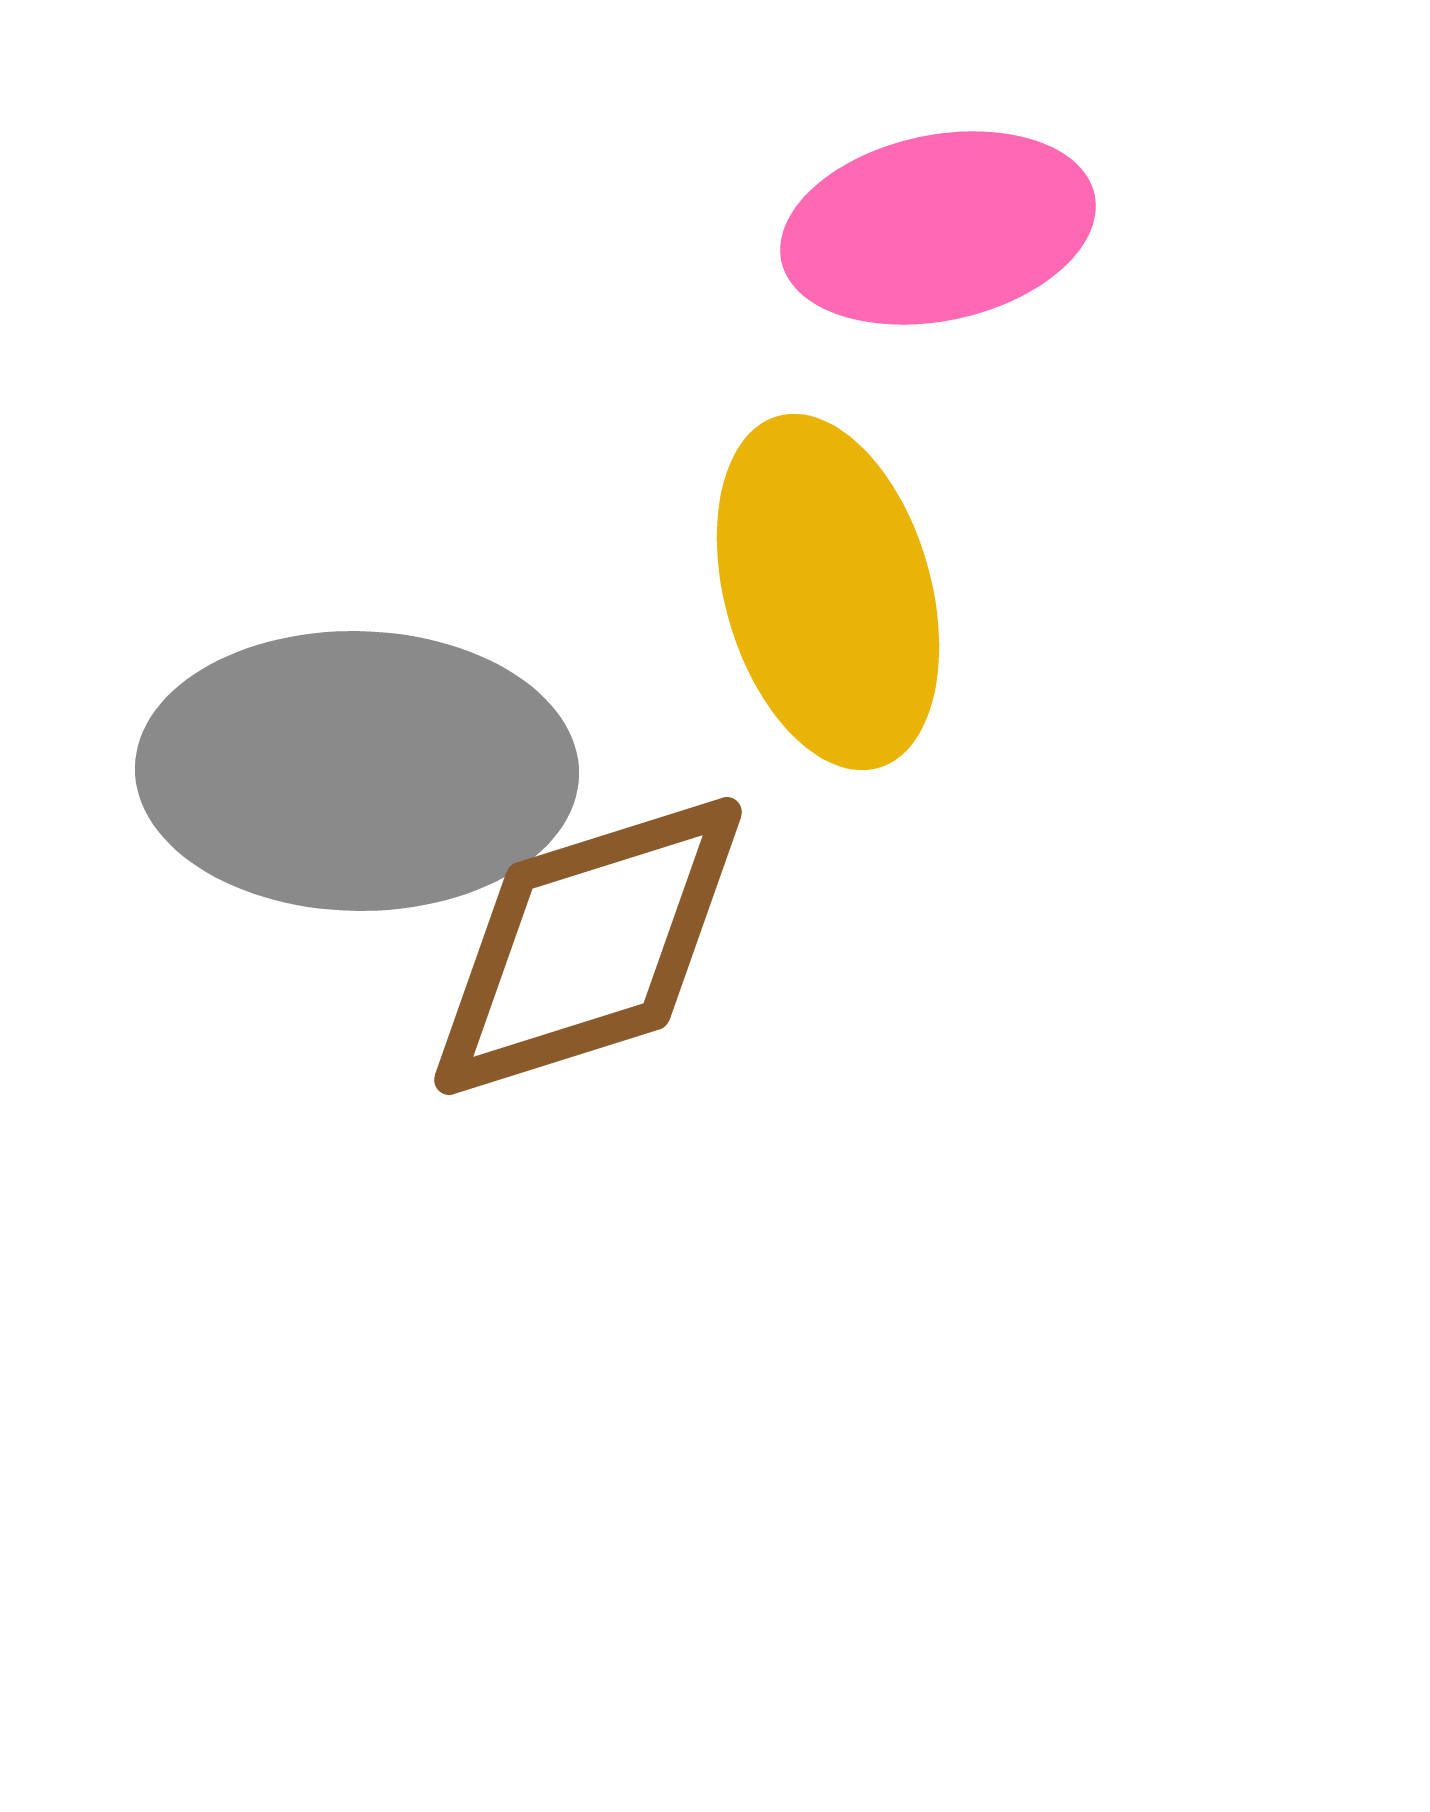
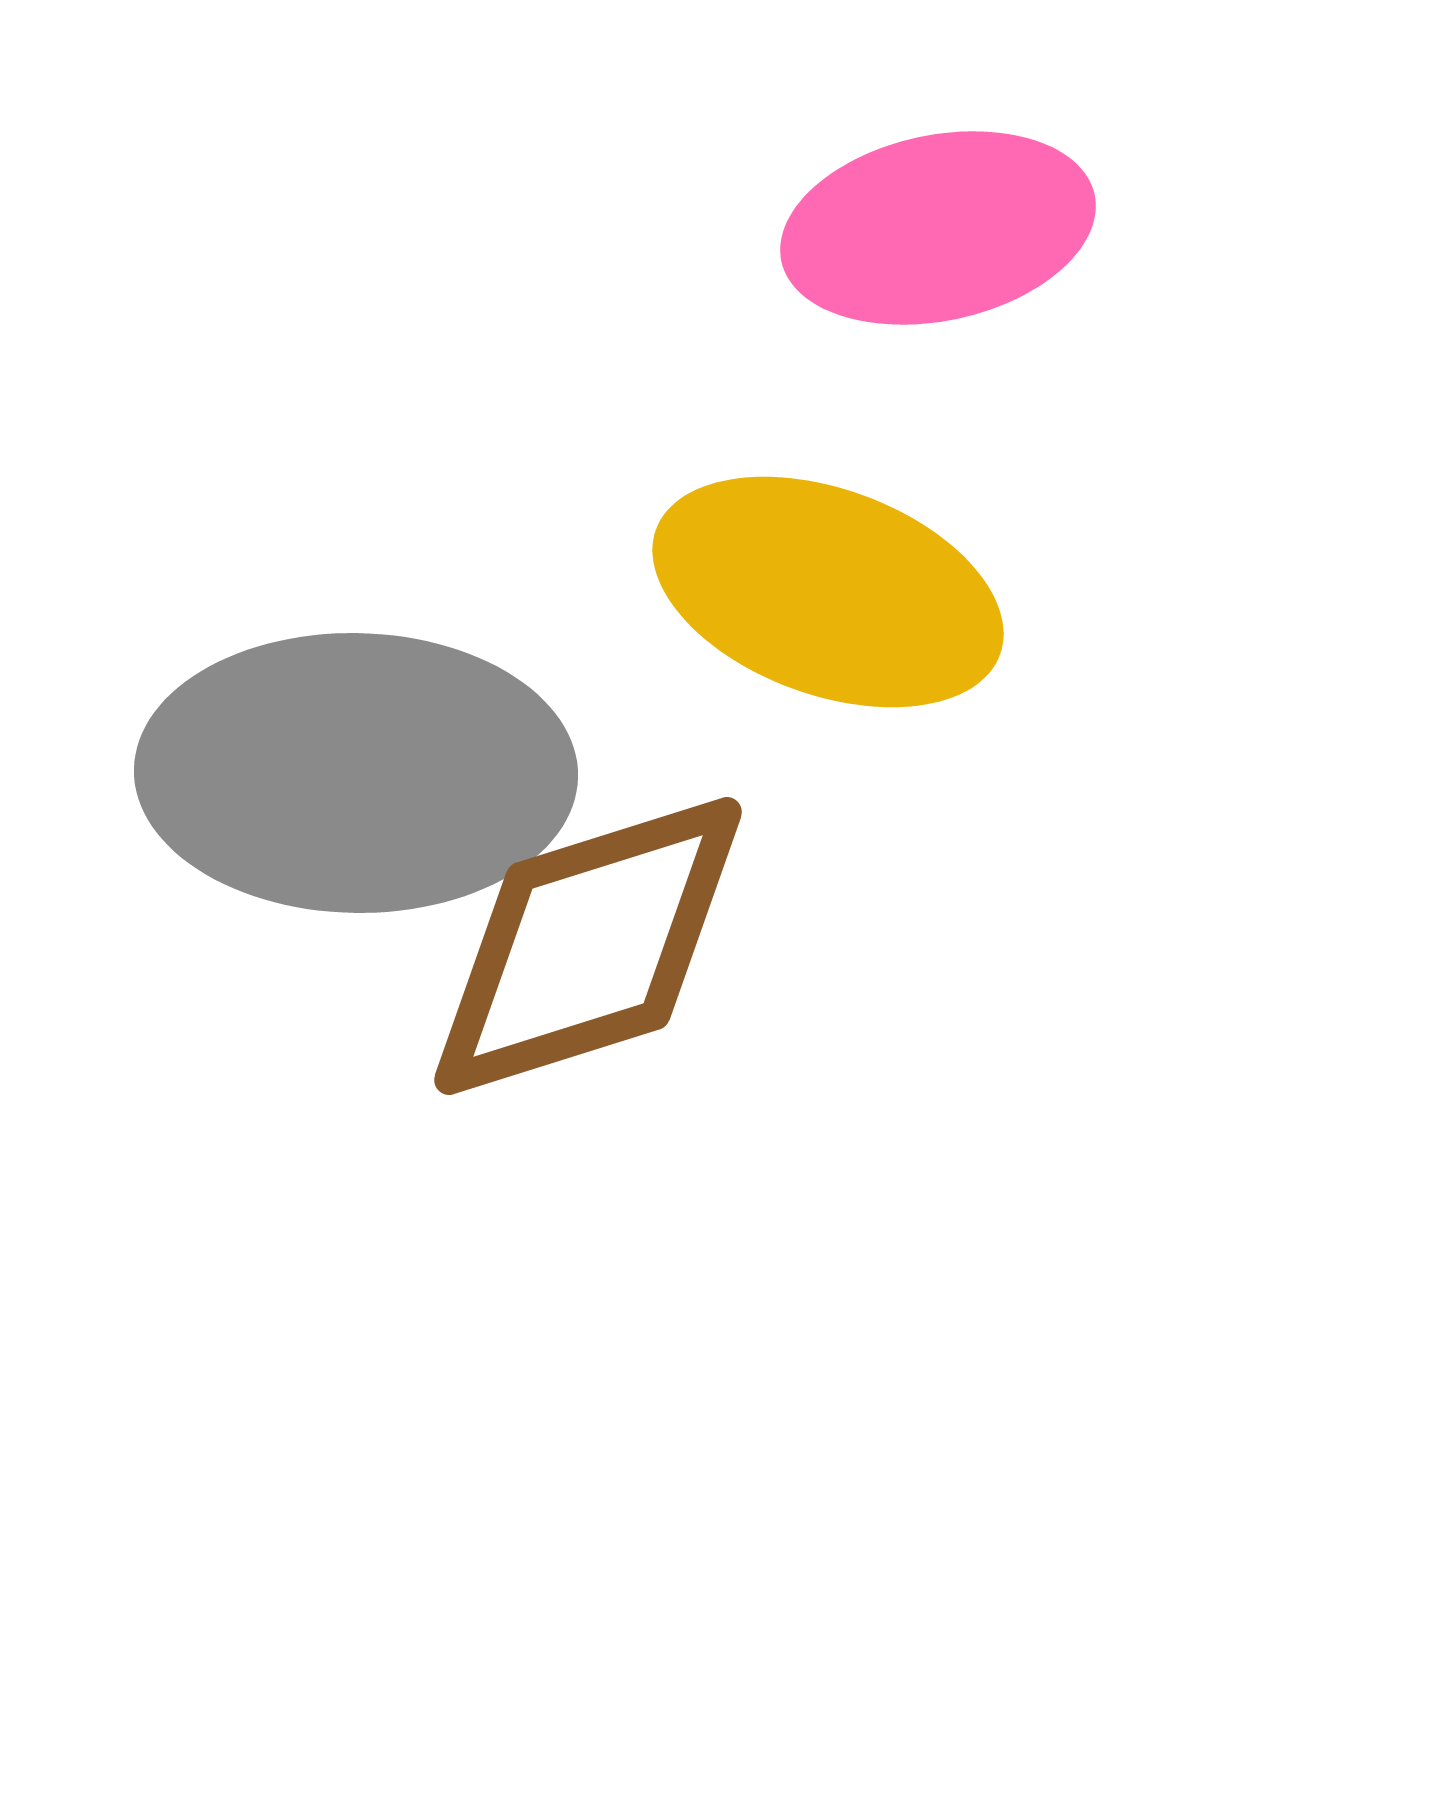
yellow ellipse: rotated 54 degrees counterclockwise
gray ellipse: moved 1 px left, 2 px down
